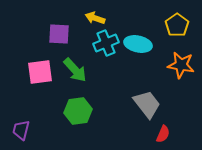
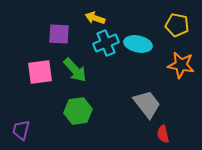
yellow pentagon: rotated 25 degrees counterclockwise
red semicircle: rotated 144 degrees clockwise
